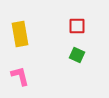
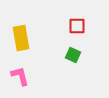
yellow rectangle: moved 1 px right, 4 px down
green square: moved 4 px left
